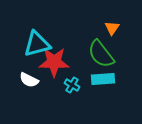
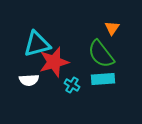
red star: rotated 16 degrees counterclockwise
white semicircle: rotated 30 degrees counterclockwise
